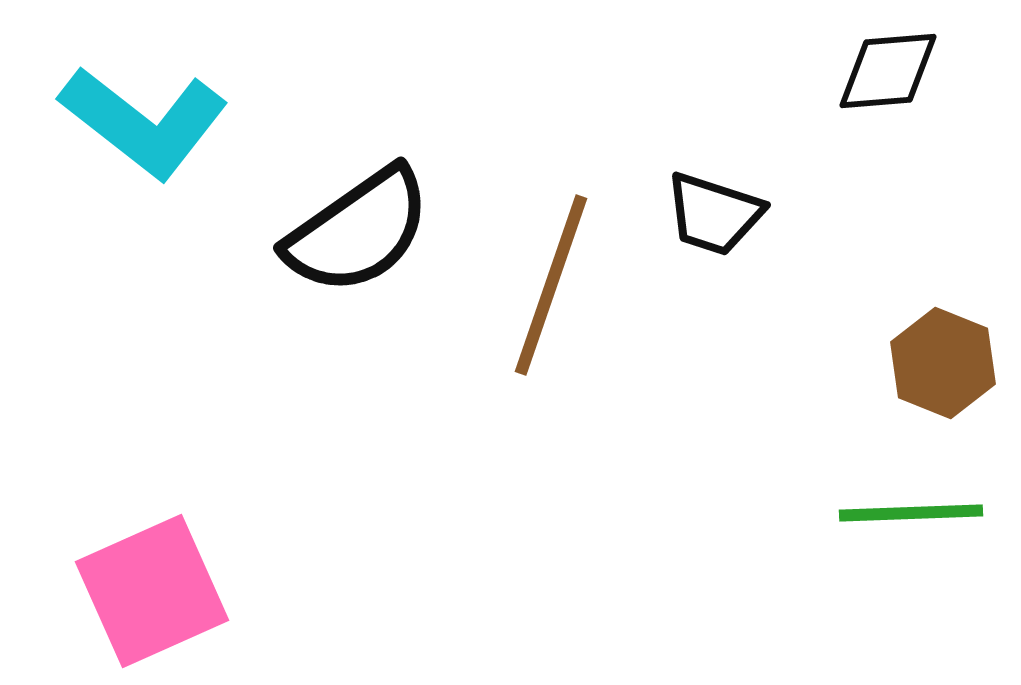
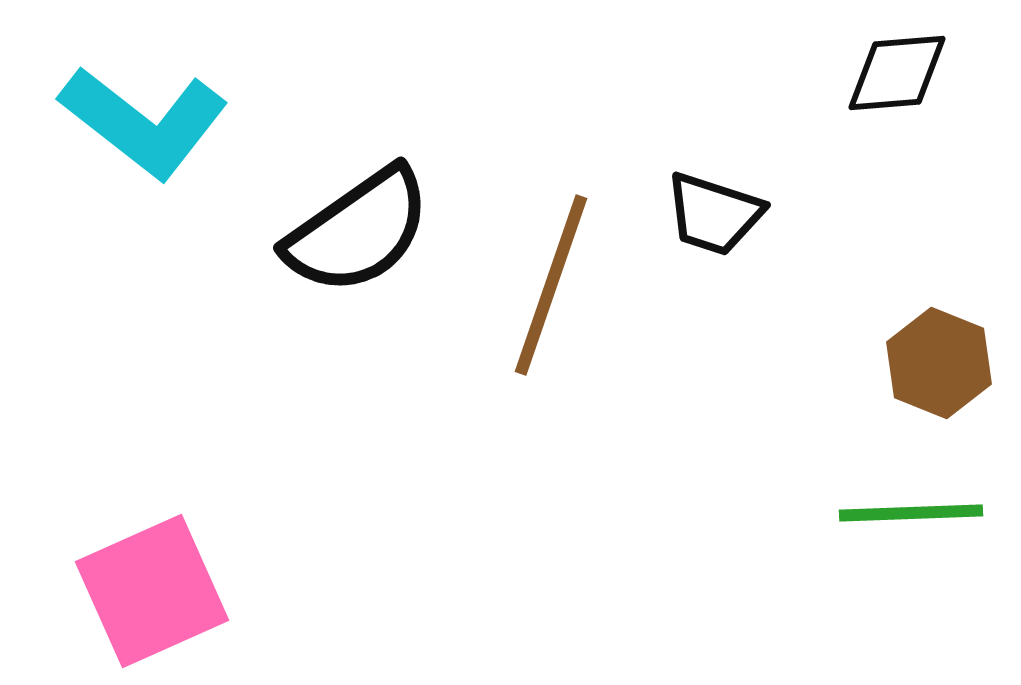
black diamond: moved 9 px right, 2 px down
brown hexagon: moved 4 px left
